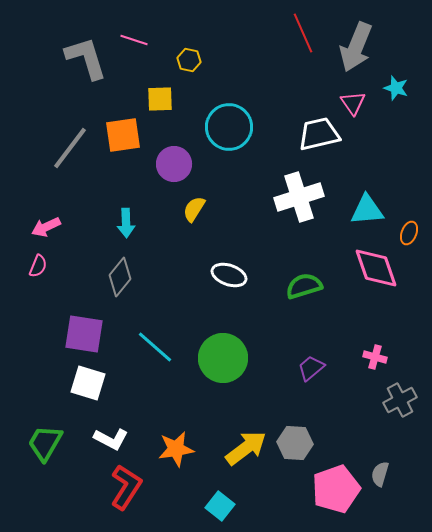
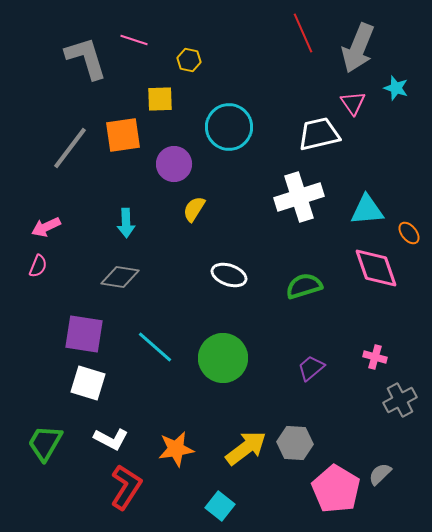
gray arrow: moved 2 px right, 1 px down
orange ellipse: rotated 60 degrees counterclockwise
gray diamond: rotated 60 degrees clockwise
gray semicircle: rotated 30 degrees clockwise
pink pentagon: rotated 21 degrees counterclockwise
